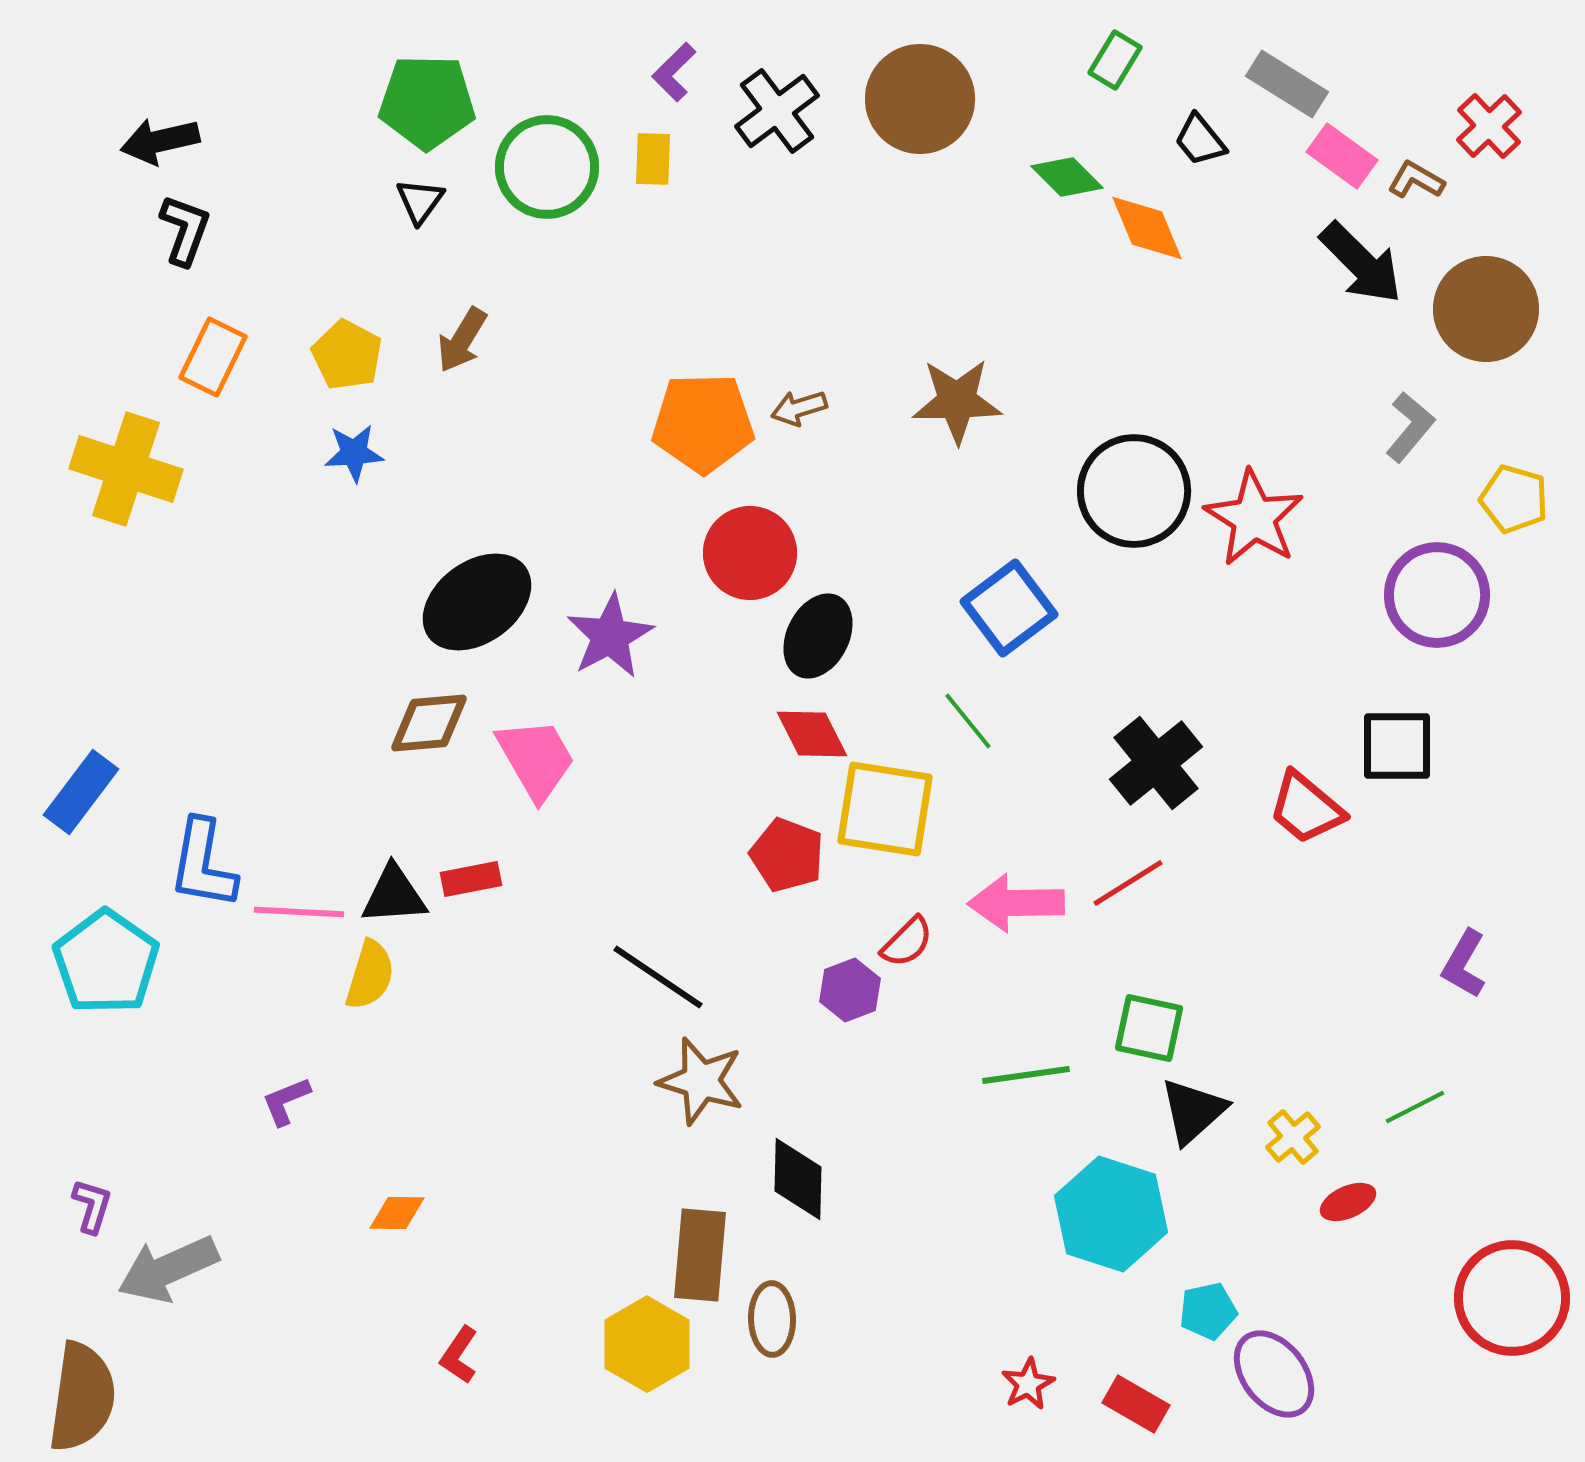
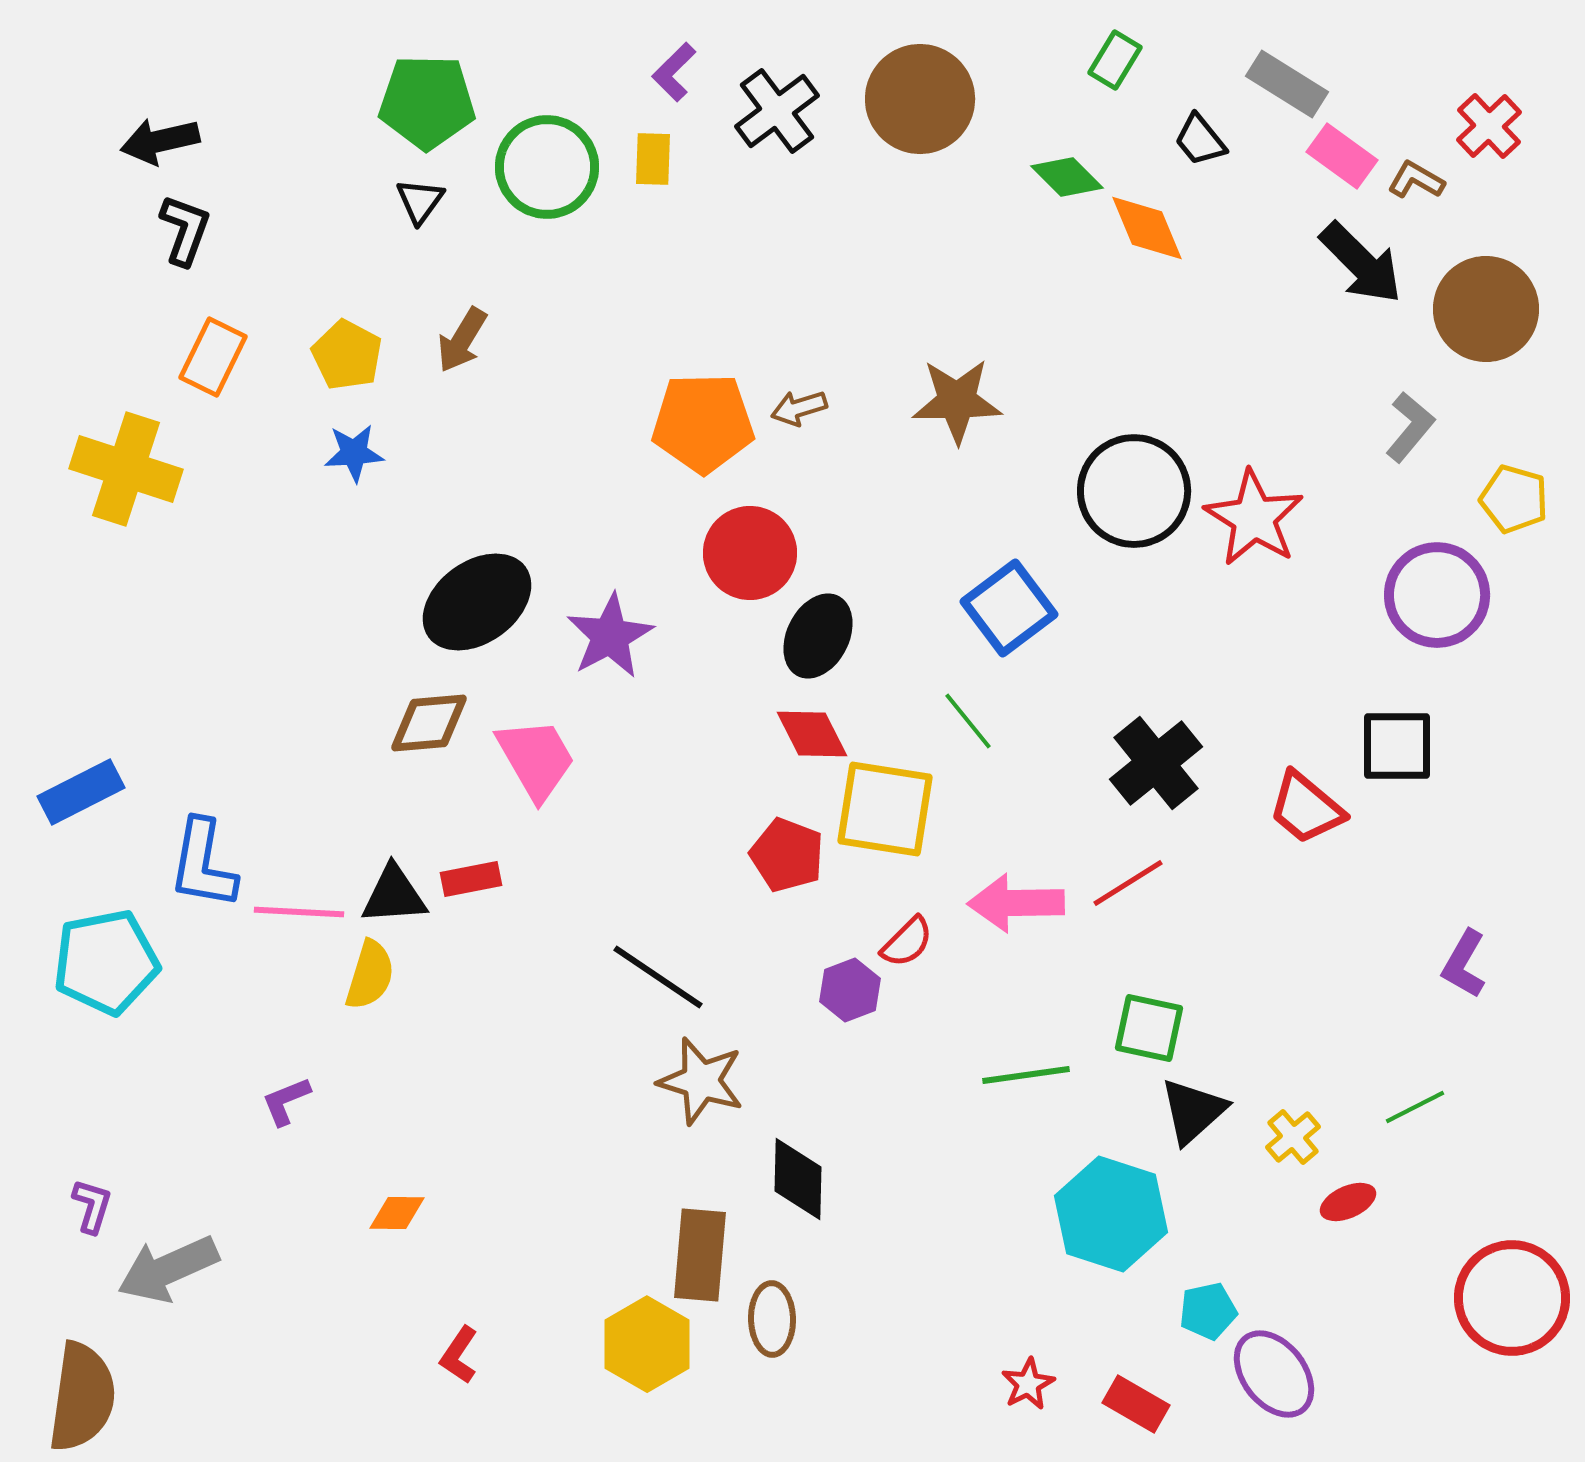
blue rectangle at (81, 792): rotated 26 degrees clockwise
cyan pentagon at (106, 962): rotated 26 degrees clockwise
